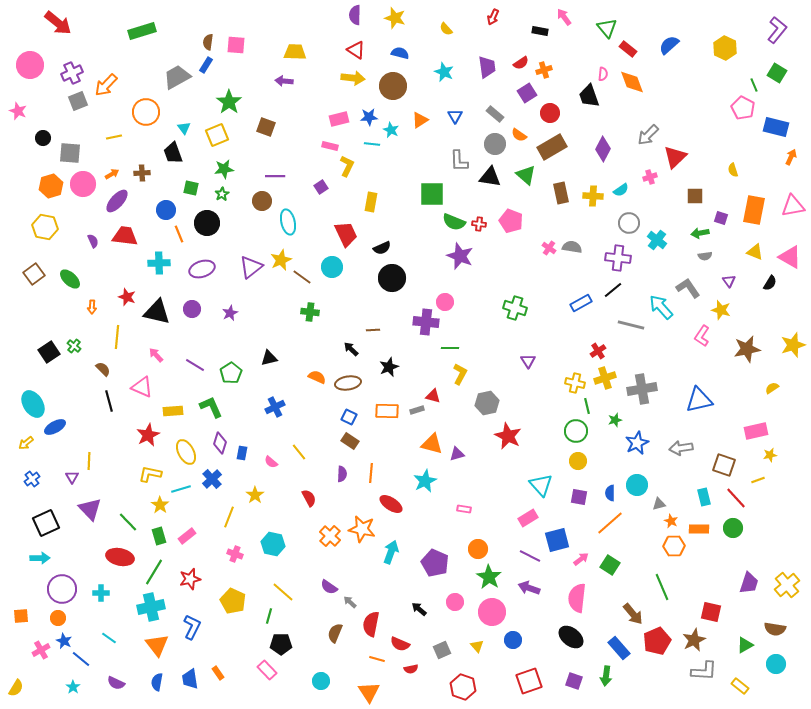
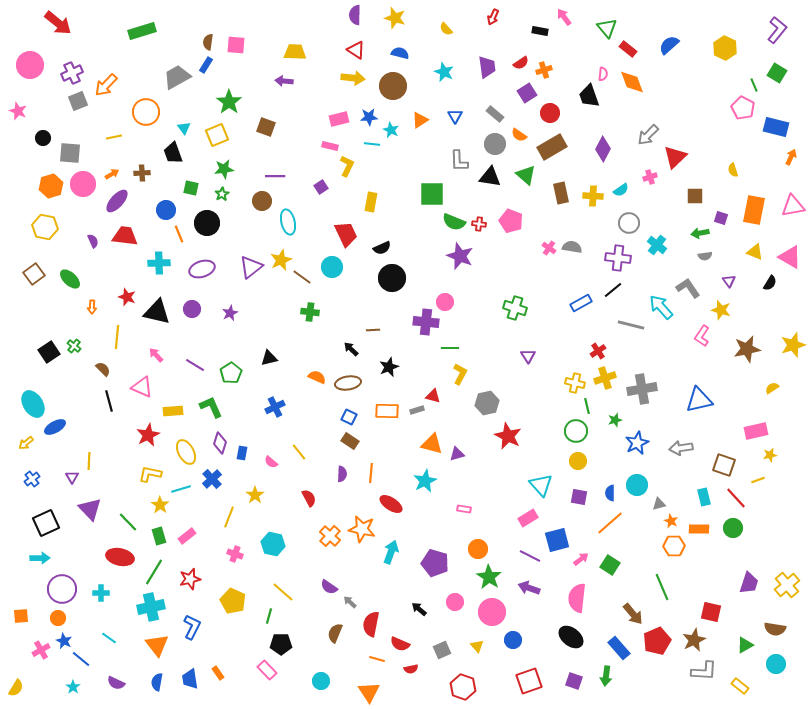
cyan cross at (657, 240): moved 5 px down
purple triangle at (528, 361): moved 5 px up
purple pentagon at (435, 563): rotated 8 degrees counterclockwise
